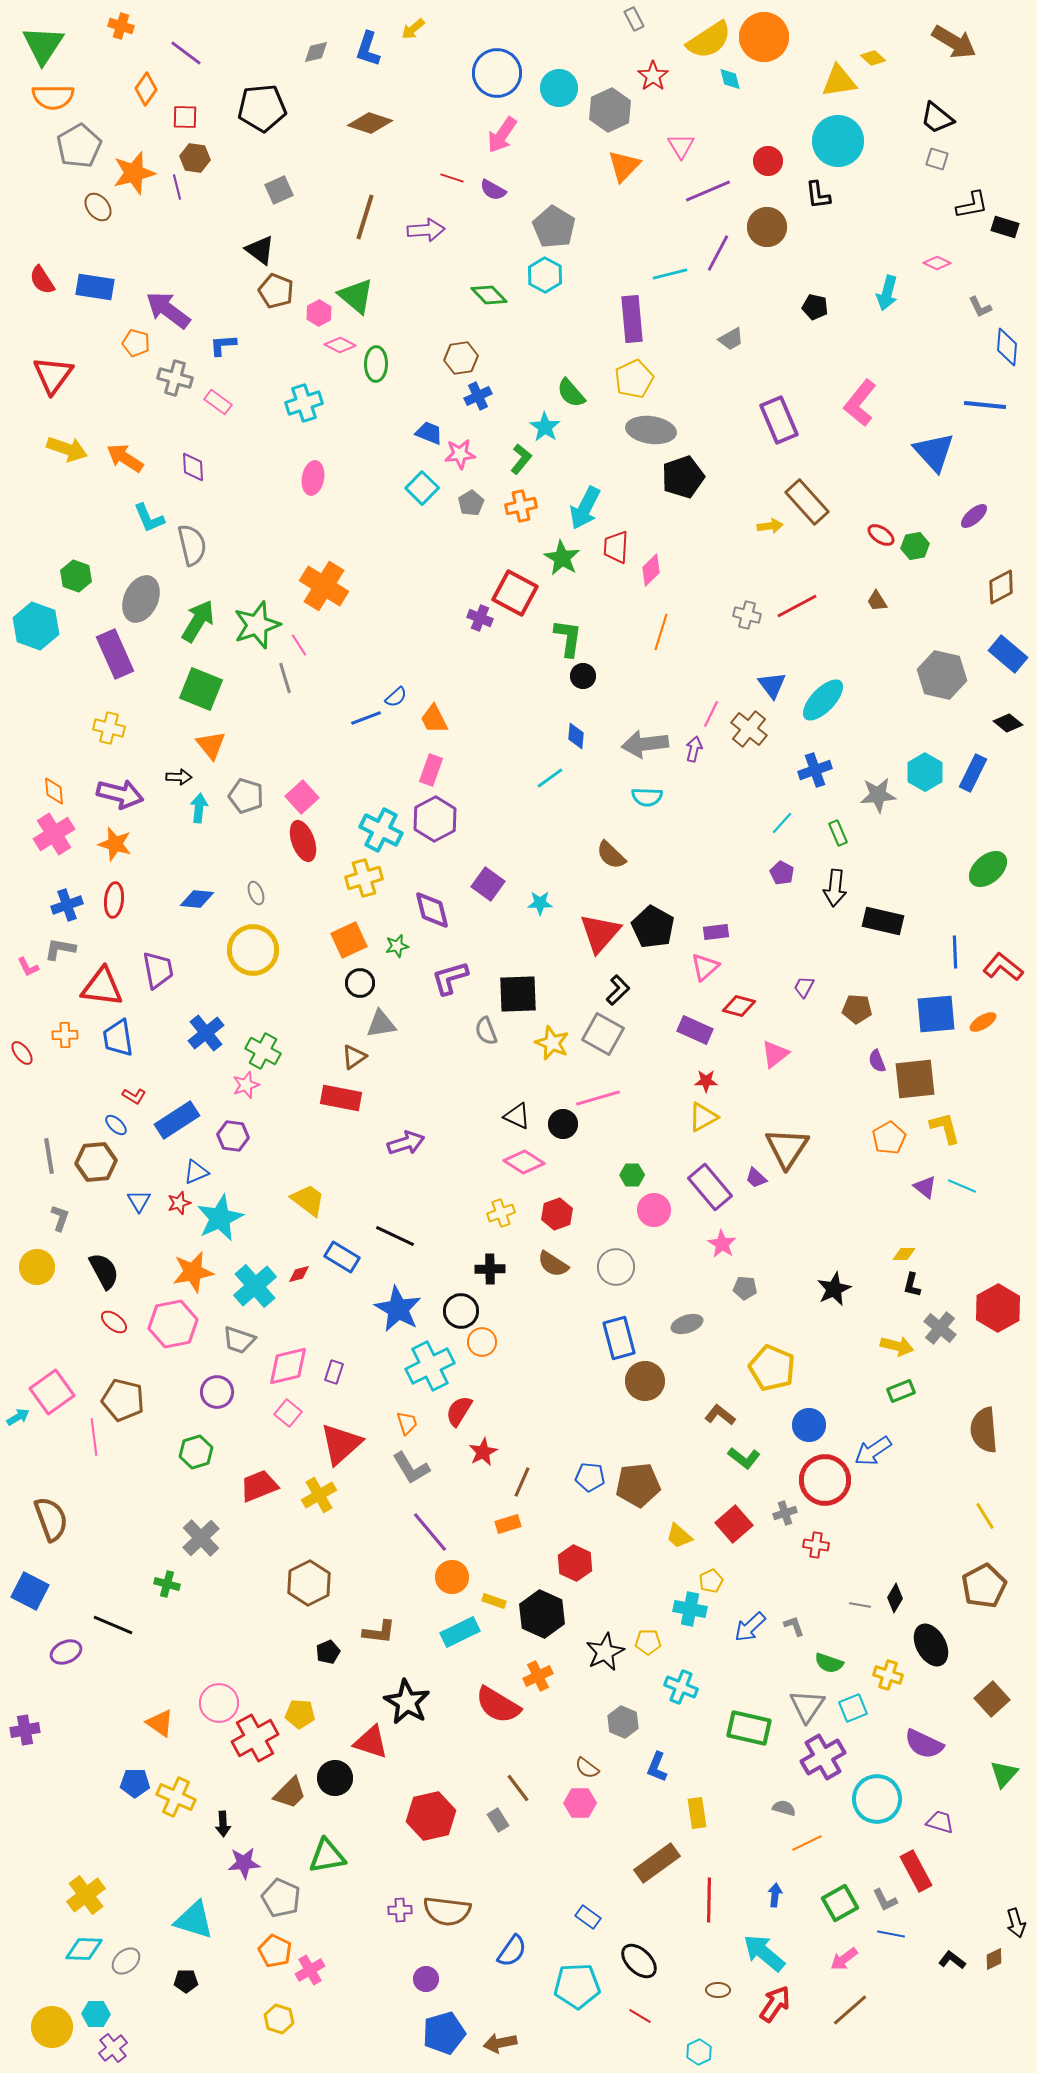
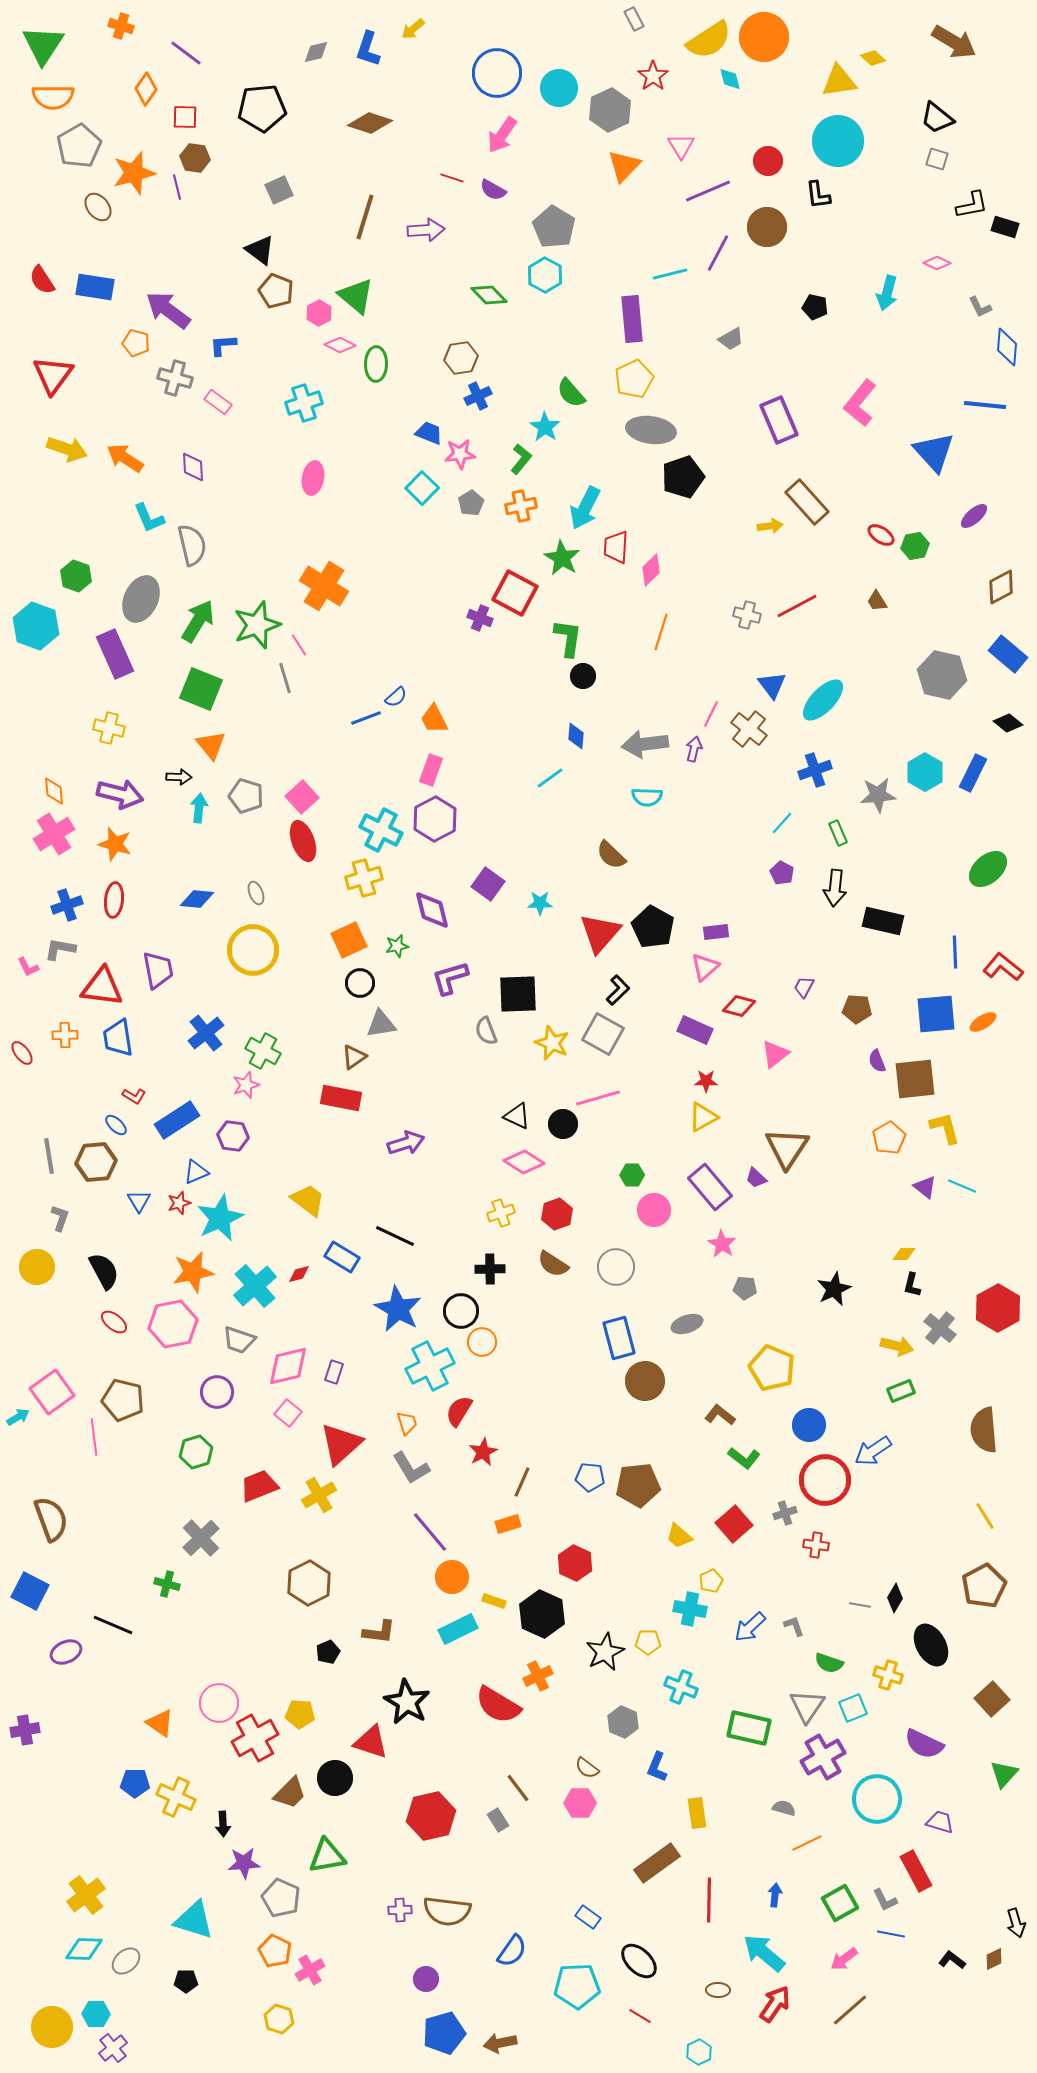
cyan rectangle at (460, 1632): moved 2 px left, 3 px up
